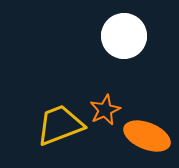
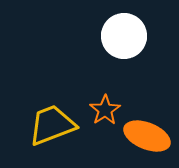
orange star: rotated 8 degrees counterclockwise
yellow trapezoid: moved 8 px left
